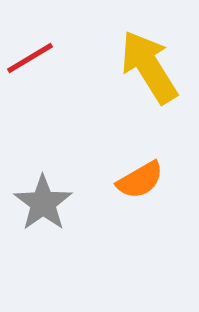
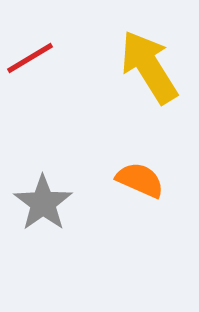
orange semicircle: rotated 126 degrees counterclockwise
